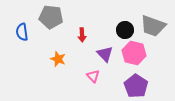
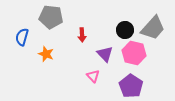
gray trapezoid: moved 2 px down; rotated 68 degrees counterclockwise
blue semicircle: moved 5 px down; rotated 24 degrees clockwise
orange star: moved 12 px left, 5 px up
purple pentagon: moved 5 px left
